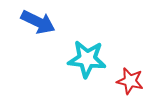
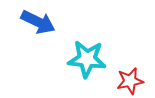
red star: rotated 24 degrees counterclockwise
